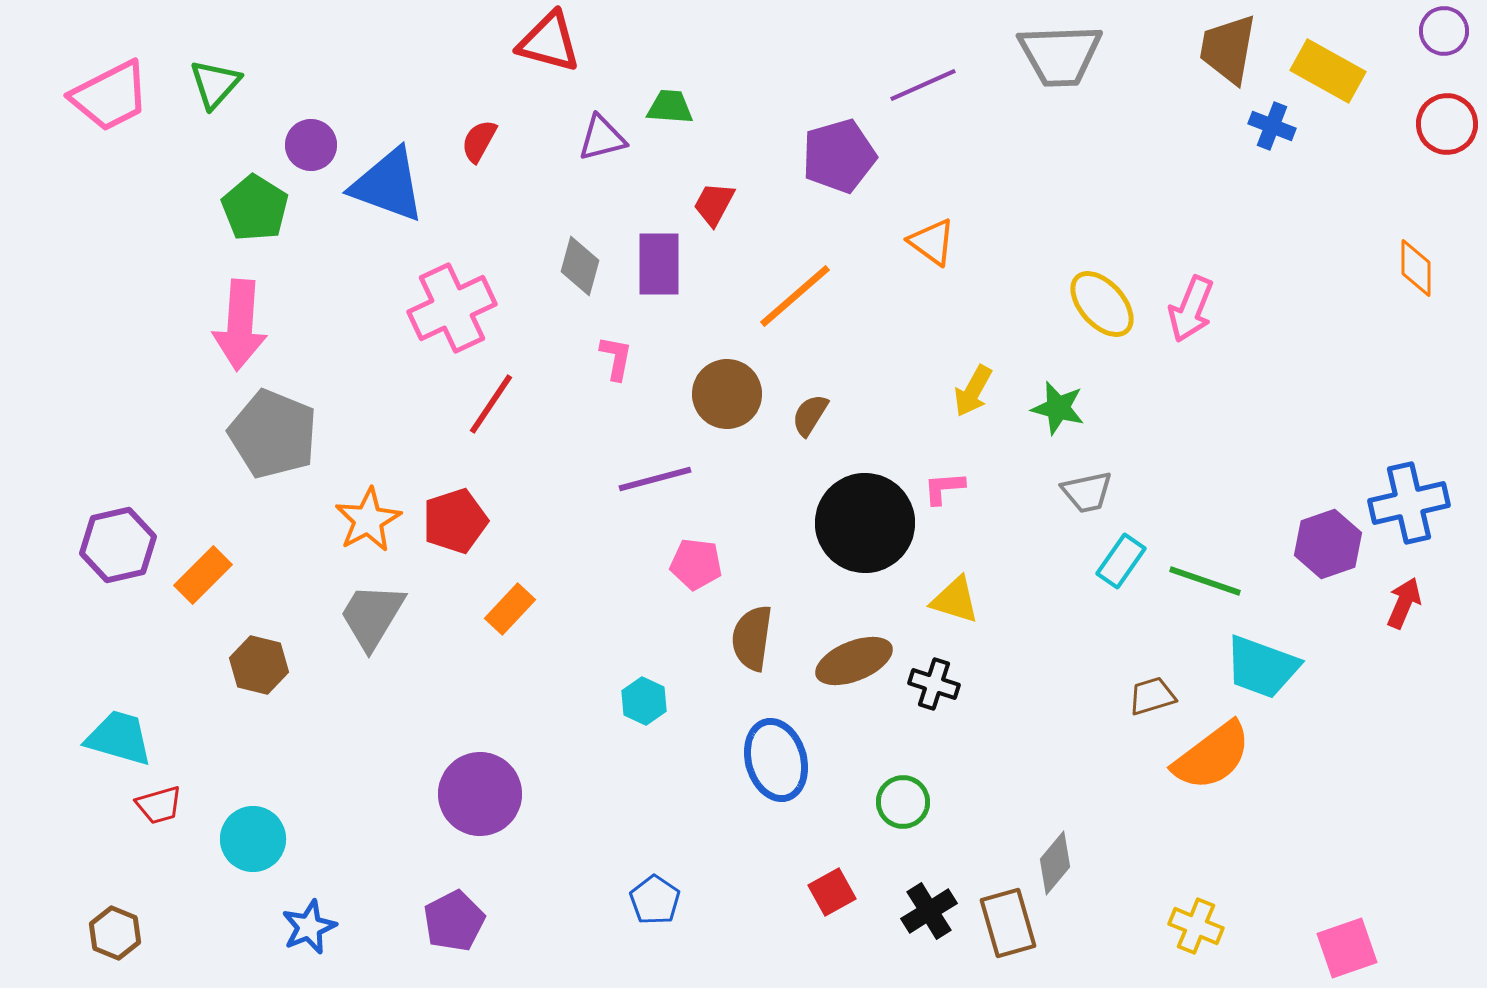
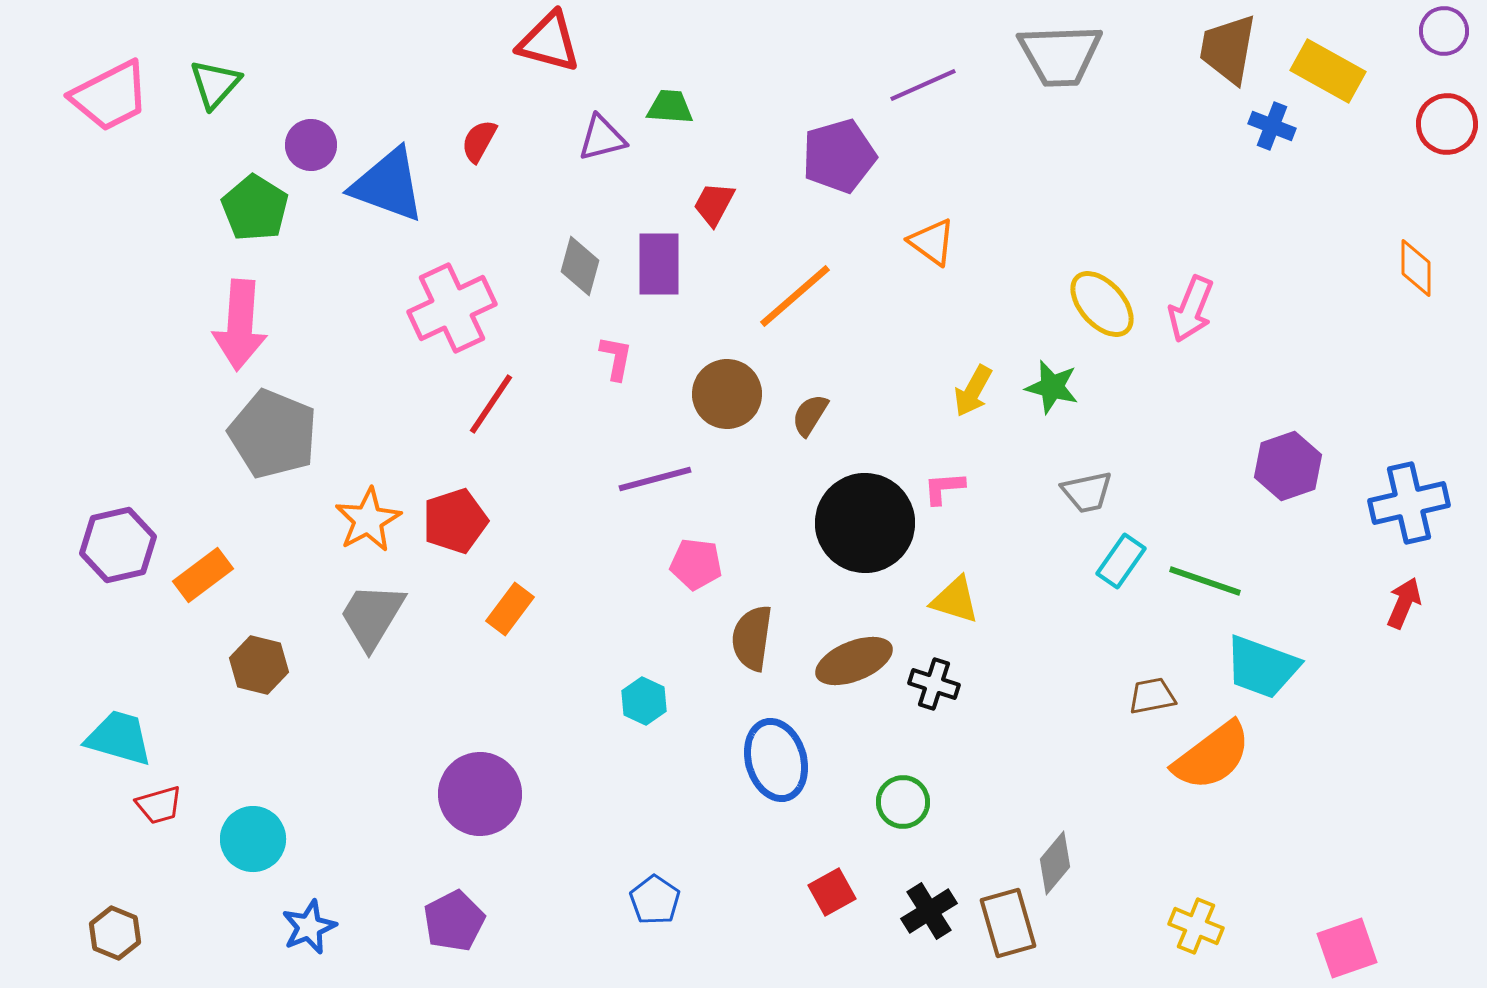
green star at (1058, 408): moved 6 px left, 21 px up
purple hexagon at (1328, 544): moved 40 px left, 78 px up
orange rectangle at (203, 575): rotated 8 degrees clockwise
orange rectangle at (510, 609): rotated 6 degrees counterclockwise
brown trapezoid at (1152, 696): rotated 6 degrees clockwise
